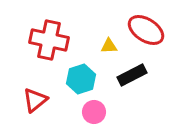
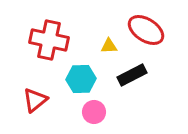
cyan hexagon: rotated 16 degrees clockwise
